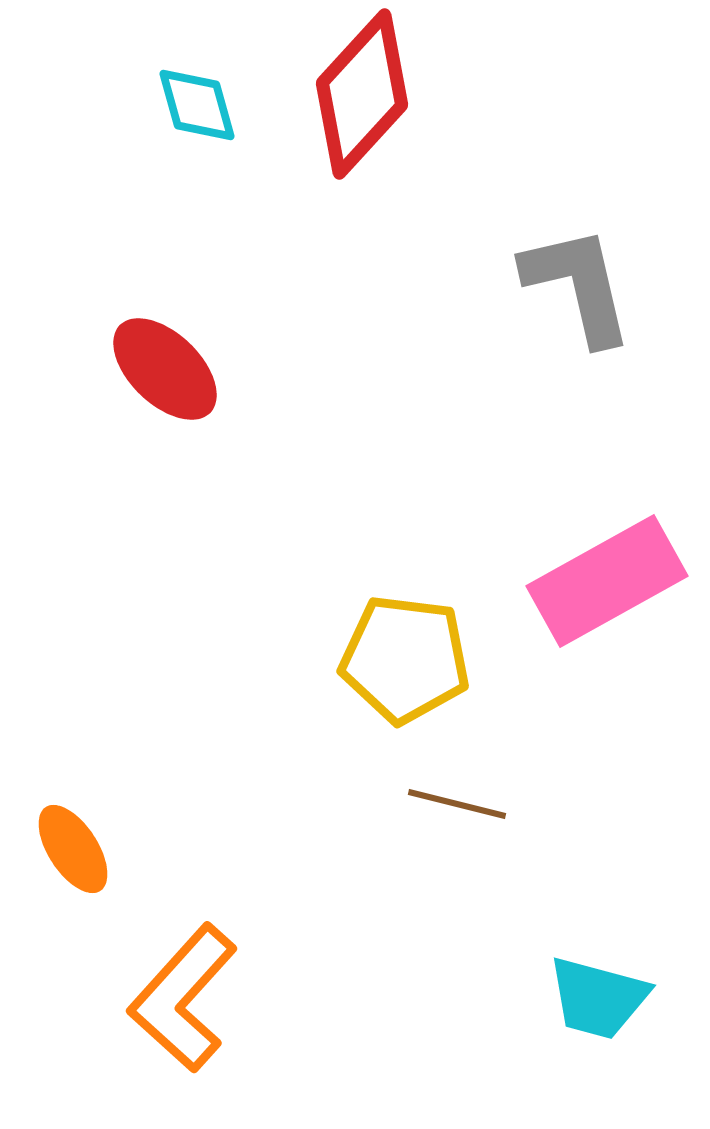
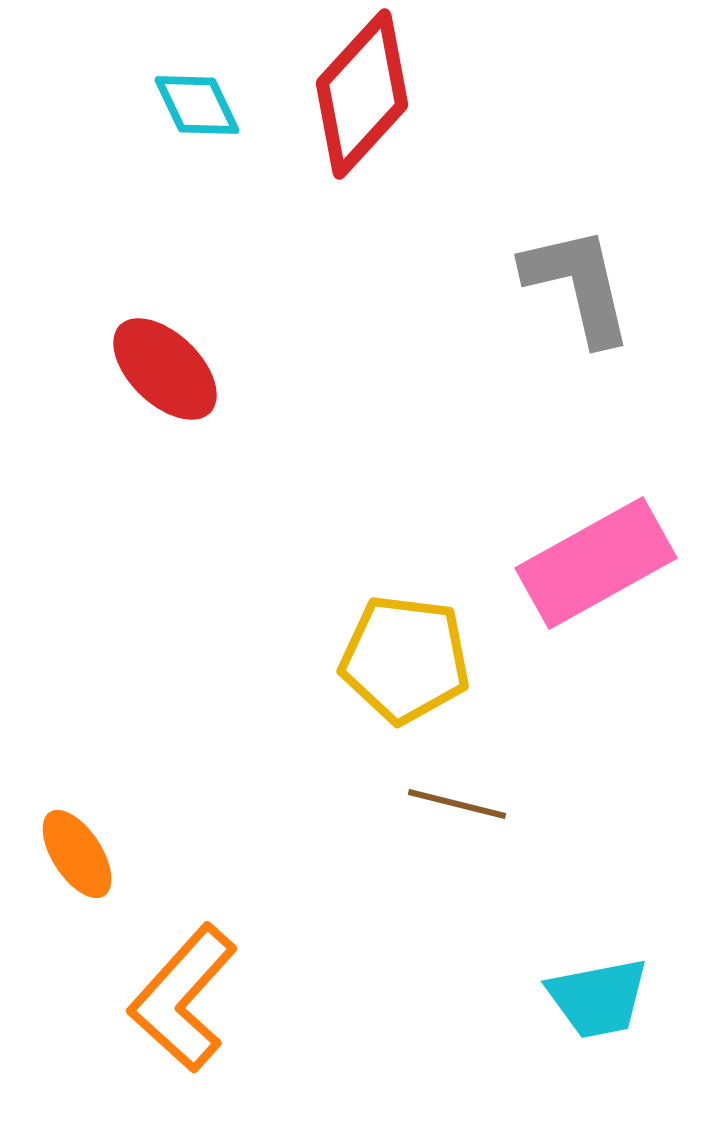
cyan diamond: rotated 10 degrees counterclockwise
pink rectangle: moved 11 px left, 18 px up
orange ellipse: moved 4 px right, 5 px down
cyan trapezoid: rotated 26 degrees counterclockwise
